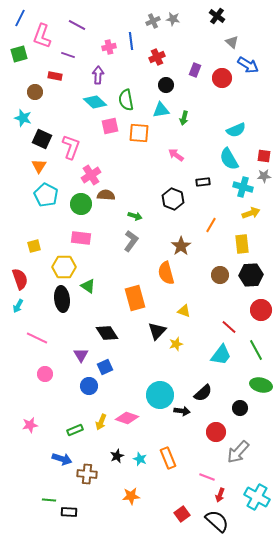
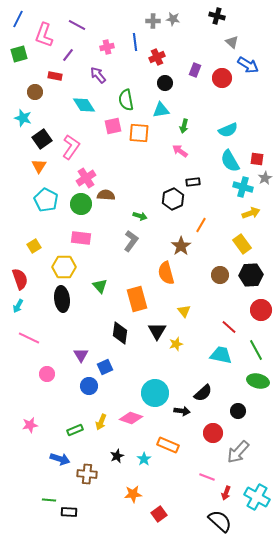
black cross at (217, 16): rotated 21 degrees counterclockwise
blue line at (20, 18): moved 2 px left, 1 px down
gray cross at (153, 21): rotated 24 degrees clockwise
pink L-shape at (42, 36): moved 2 px right, 1 px up
blue line at (131, 41): moved 4 px right, 1 px down
pink cross at (109, 47): moved 2 px left
purple line at (68, 55): rotated 72 degrees counterclockwise
purple arrow at (98, 75): rotated 42 degrees counterclockwise
black circle at (166, 85): moved 1 px left, 2 px up
cyan diamond at (95, 102): moved 11 px left, 3 px down; rotated 15 degrees clockwise
green arrow at (184, 118): moved 8 px down
pink square at (110, 126): moved 3 px right
cyan semicircle at (236, 130): moved 8 px left
black square at (42, 139): rotated 30 degrees clockwise
pink L-shape at (71, 147): rotated 15 degrees clockwise
pink arrow at (176, 155): moved 4 px right, 4 px up
red square at (264, 156): moved 7 px left, 3 px down
cyan semicircle at (229, 159): moved 1 px right, 2 px down
pink cross at (91, 175): moved 5 px left, 3 px down
gray star at (264, 176): moved 1 px right, 2 px down; rotated 24 degrees counterclockwise
black rectangle at (203, 182): moved 10 px left
cyan pentagon at (46, 195): moved 5 px down
black hexagon at (173, 199): rotated 15 degrees clockwise
green arrow at (135, 216): moved 5 px right
orange line at (211, 225): moved 10 px left
yellow rectangle at (242, 244): rotated 30 degrees counterclockwise
yellow square at (34, 246): rotated 16 degrees counterclockwise
green triangle at (88, 286): moved 12 px right; rotated 14 degrees clockwise
orange rectangle at (135, 298): moved 2 px right, 1 px down
yellow triangle at (184, 311): rotated 32 degrees clockwise
black triangle at (157, 331): rotated 12 degrees counterclockwise
black diamond at (107, 333): moved 13 px right; rotated 40 degrees clockwise
pink line at (37, 338): moved 8 px left
cyan trapezoid at (221, 355): rotated 115 degrees counterclockwise
pink circle at (45, 374): moved 2 px right
green ellipse at (261, 385): moved 3 px left, 4 px up
cyan circle at (160, 395): moved 5 px left, 2 px up
black circle at (240, 408): moved 2 px left, 3 px down
pink diamond at (127, 418): moved 4 px right
red circle at (216, 432): moved 3 px left, 1 px down
orange rectangle at (168, 458): moved 13 px up; rotated 45 degrees counterclockwise
blue arrow at (62, 459): moved 2 px left
cyan star at (140, 459): moved 4 px right; rotated 16 degrees clockwise
red arrow at (220, 495): moved 6 px right, 2 px up
orange star at (131, 496): moved 2 px right, 2 px up
red square at (182, 514): moved 23 px left
black semicircle at (217, 521): moved 3 px right
